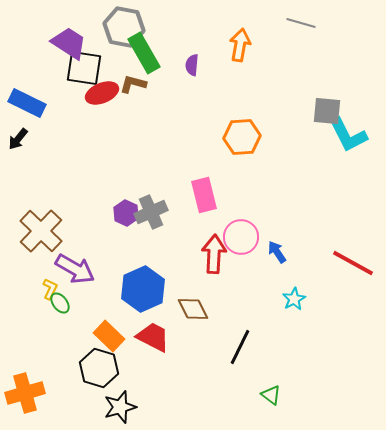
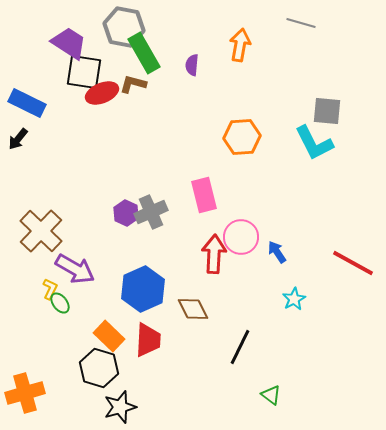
black square: moved 4 px down
cyan L-shape: moved 34 px left, 8 px down
red trapezoid: moved 5 px left, 3 px down; rotated 66 degrees clockwise
